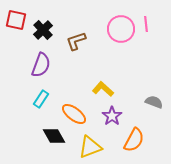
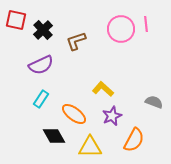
purple semicircle: rotated 45 degrees clockwise
purple star: rotated 12 degrees clockwise
yellow triangle: rotated 20 degrees clockwise
